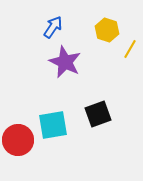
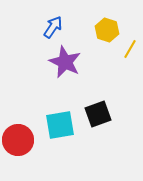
cyan square: moved 7 px right
